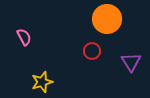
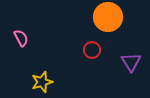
orange circle: moved 1 px right, 2 px up
pink semicircle: moved 3 px left, 1 px down
red circle: moved 1 px up
